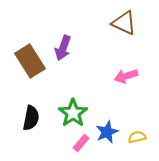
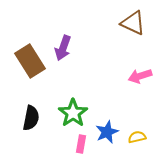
brown triangle: moved 9 px right
pink arrow: moved 14 px right
pink rectangle: moved 1 px down; rotated 30 degrees counterclockwise
